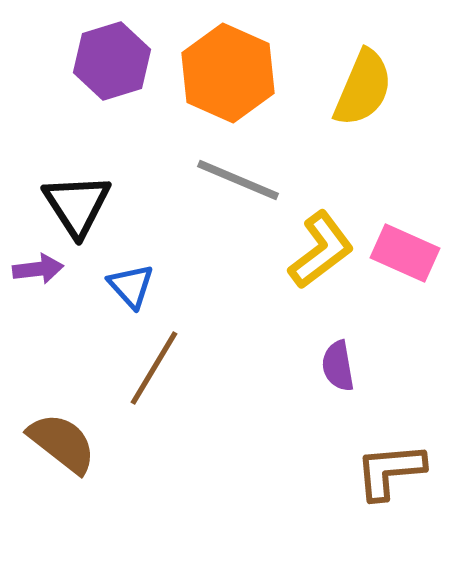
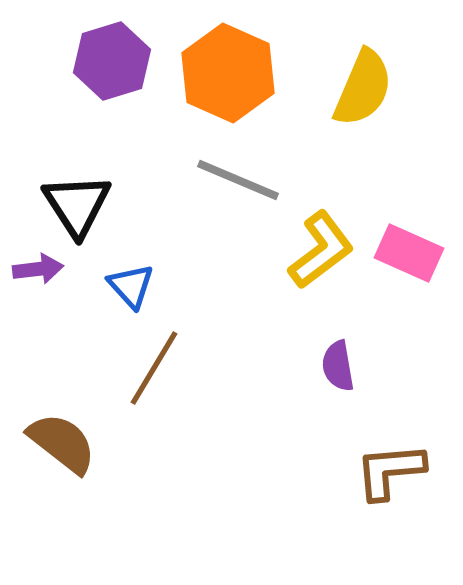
pink rectangle: moved 4 px right
